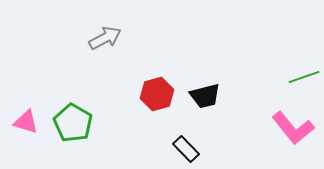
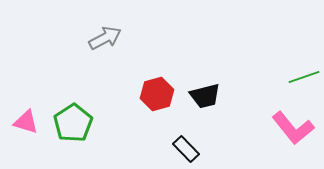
green pentagon: rotated 9 degrees clockwise
